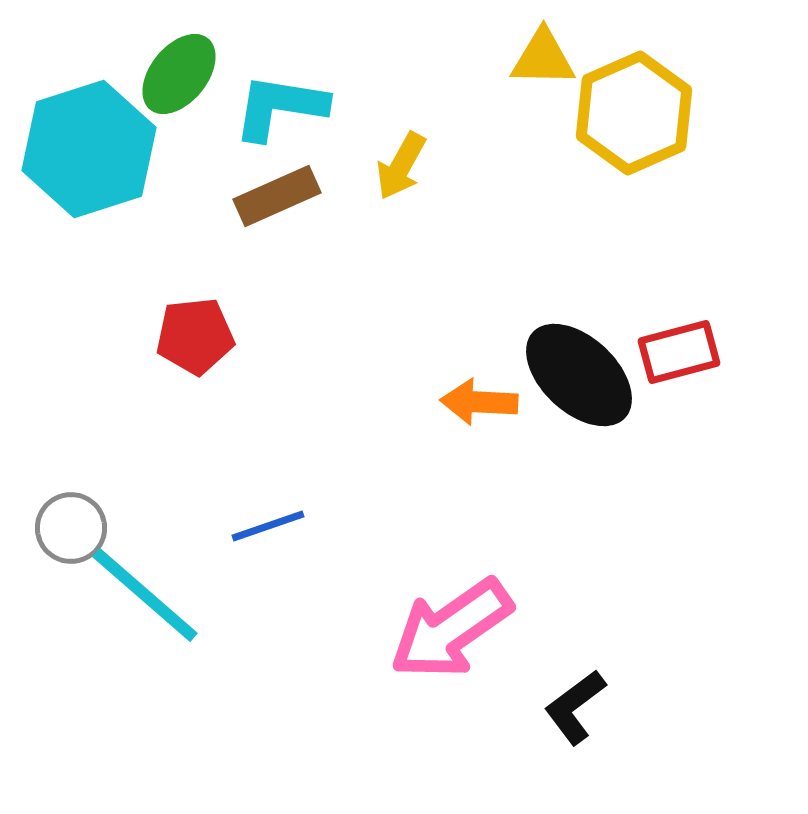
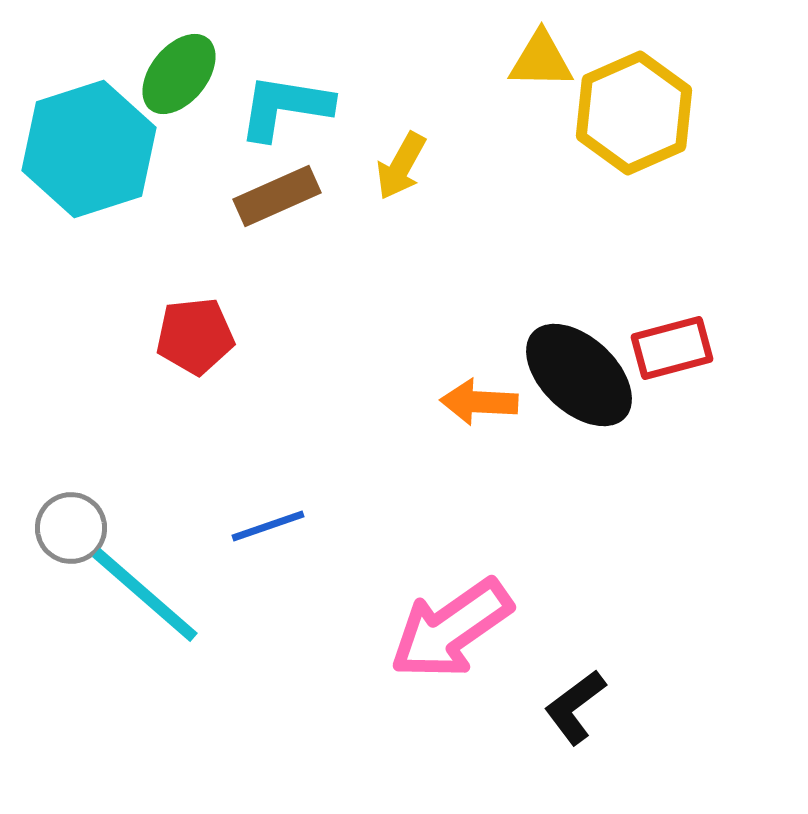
yellow triangle: moved 2 px left, 2 px down
cyan L-shape: moved 5 px right
red rectangle: moved 7 px left, 4 px up
